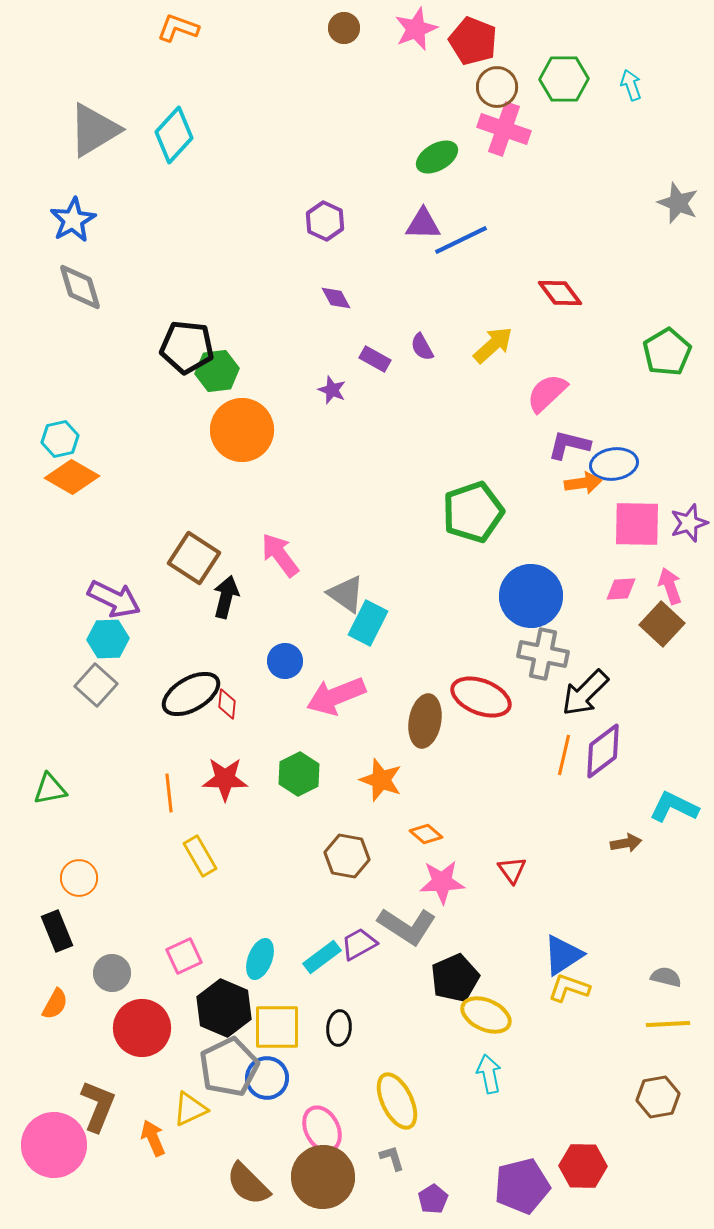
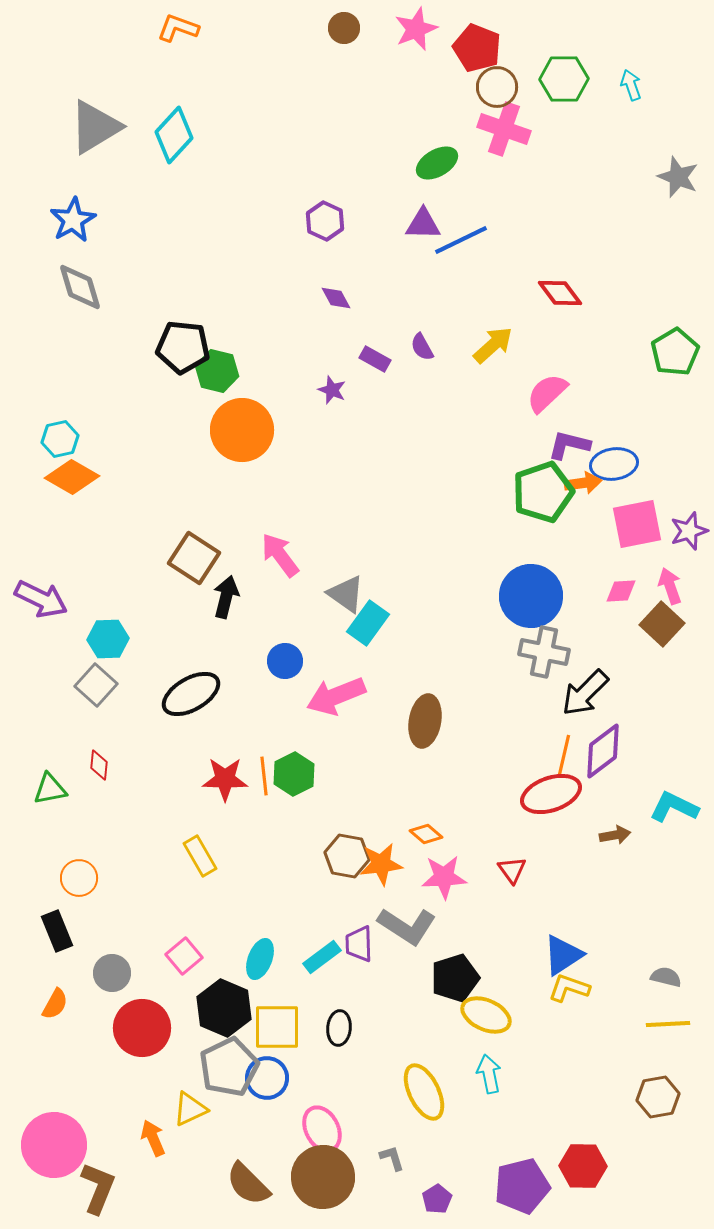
red pentagon at (473, 41): moved 4 px right, 7 px down
gray triangle at (94, 130): moved 1 px right, 3 px up
green ellipse at (437, 157): moved 6 px down
gray star at (678, 203): moved 26 px up
black pentagon at (187, 347): moved 4 px left
green pentagon at (667, 352): moved 8 px right
green hexagon at (217, 371): rotated 21 degrees clockwise
green pentagon at (473, 512): moved 70 px right, 20 px up
purple star at (689, 523): moved 8 px down
pink square at (637, 524): rotated 12 degrees counterclockwise
pink diamond at (621, 589): moved 2 px down
purple arrow at (114, 599): moved 73 px left
cyan rectangle at (368, 623): rotated 9 degrees clockwise
gray cross at (543, 654): moved 1 px right, 2 px up
red ellipse at (481, 697): moved 70 px right, 97 px down; rotated 40 degrees counterclockwise
red diamond at (227, 704): moved 128 px left, 61 px down
green hexagon at (299, 774): moved 5 px left
orange star at (381, 780): moved 84 px down; rotated 27 degrees counterclockwise
orange line at (169, 793): moved 95 px right, 17 px up
brown arrow at (626, 843): moved 11 px left, 8 px up
pink star at (442, 882): moved 2 px right, 5 px up
purple trapezoid at (359, 944): rotated 63 degrees counterclockwise
pink square at (184, 956): rotated 15 degrees counterclockwise
black pentagon at (455, 978): rotated 6 degrees clockwise
yellow ellipse at (397, 1101): moved 27 px right, 9 px up
brown L-shape at (98, 1106): moved 82 px down
purple pentagon at (433, 1199): moved 4 px right
